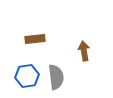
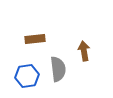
gray semicircle: moved 2 px right, 8 px up
